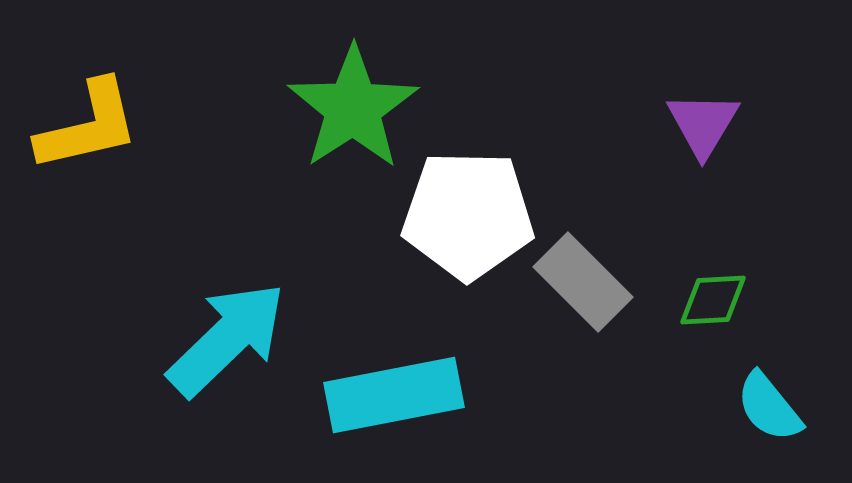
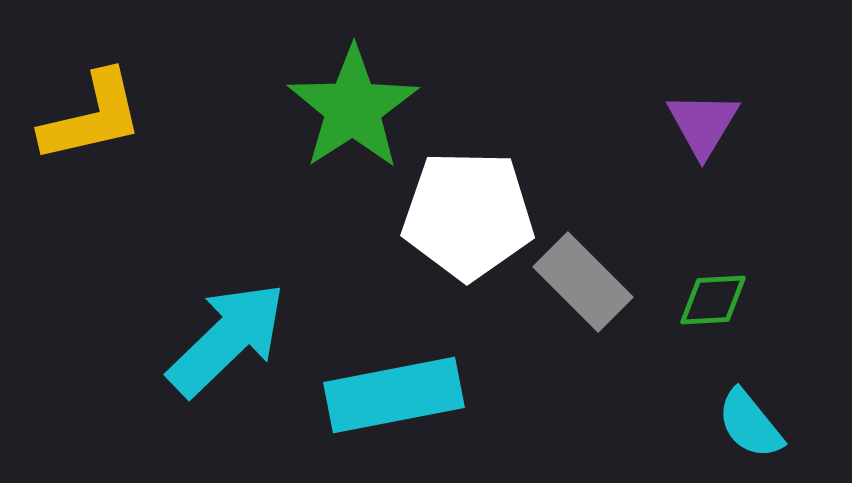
yellow L-shape: moved 4 px right, 9 px up
cyan semicircle: moved 19 px left, 17 px down
